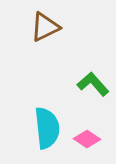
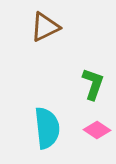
green L-shape: rotated 60 degrees clockwise
pink diamond: moved 10 px right, 9 px up
